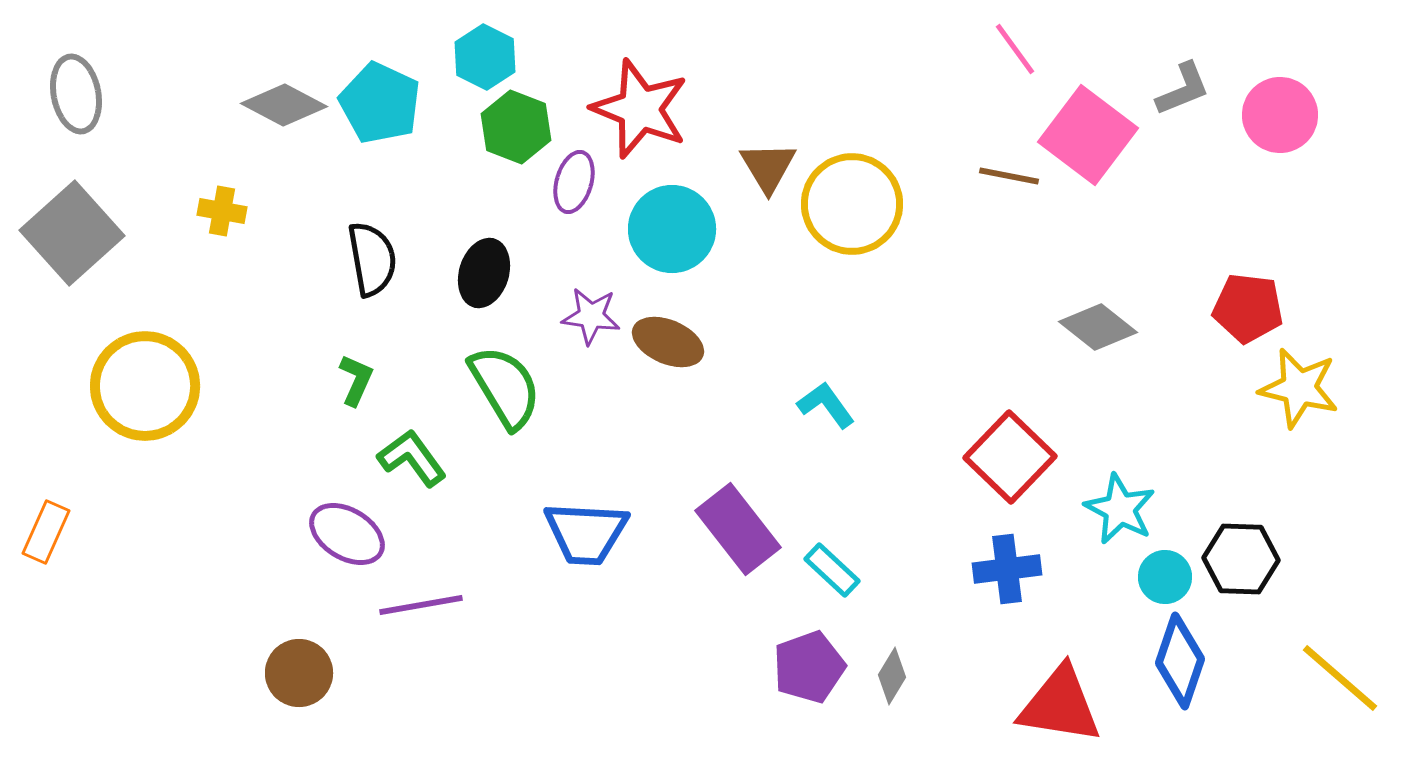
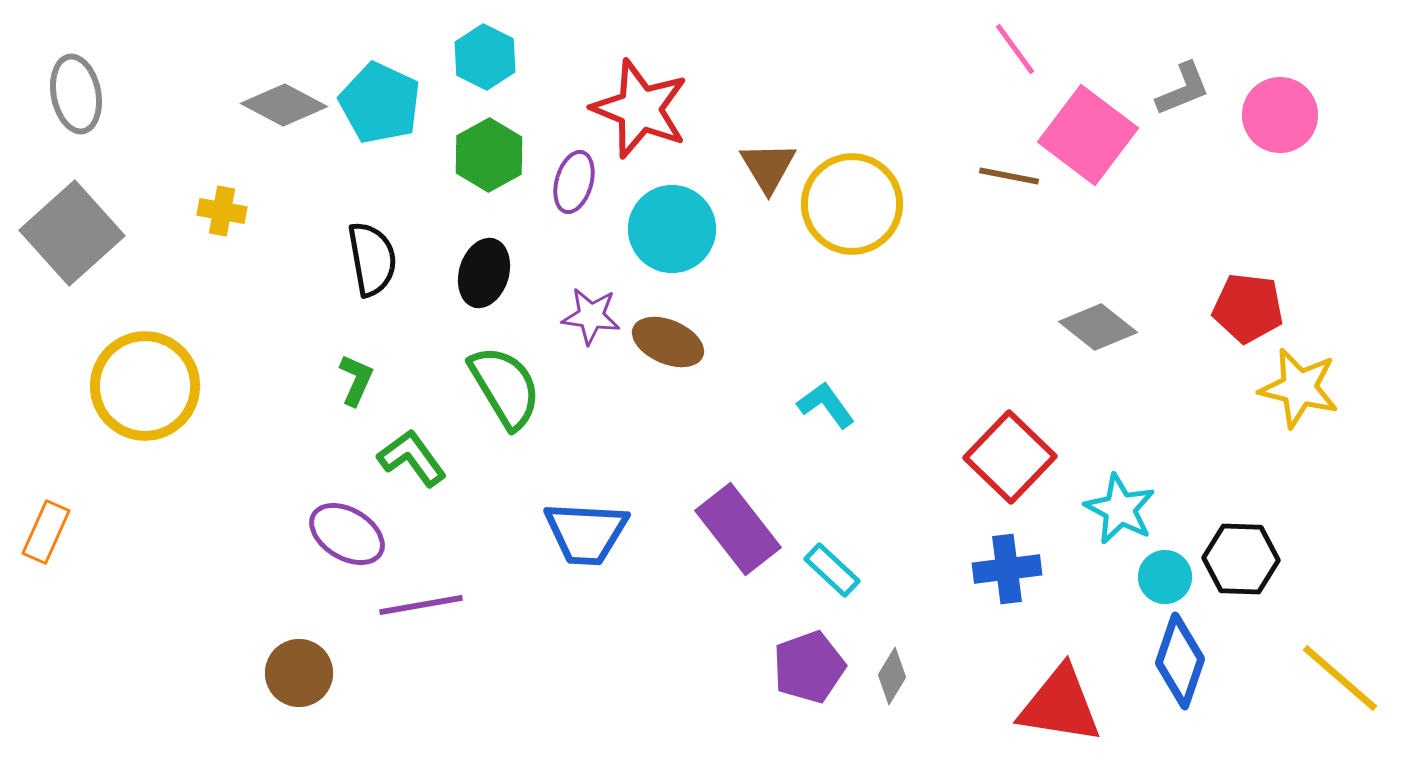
green hexagon at (516, 127): moved 27 px left, 28 px down; rotated 10 degrees clockwise
